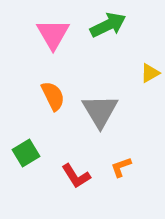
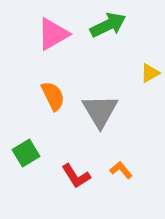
pink triangle: rotated 30 degrees clockwise
orange L-shape: moved 3 px down; rotated 70 degrees clockwise
